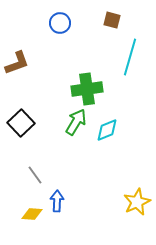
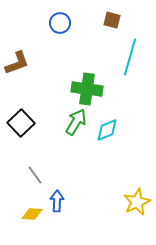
green cross: rotated 16 degrees clockwise
